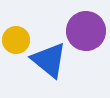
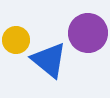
purple circle: moved 2 px right, 2 px down
